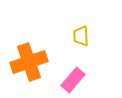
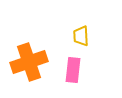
pink rectangle: moved 10 px up; rotated 35 degrees counterclockwise
